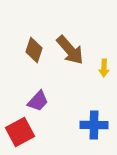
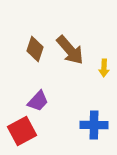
brown diamond: moved 1 px right, 1 px up
red square: moved 2 px right, 1 px up
